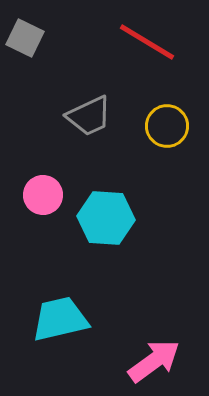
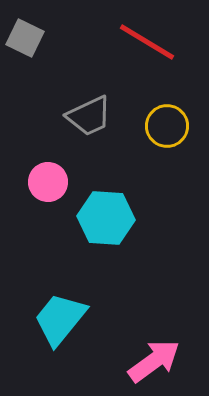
pink circle: moved 5 px right, 13 px up
cyan trapezoid: rotated 38 degrees counterclockwise
